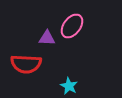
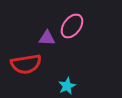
red semicircle: rotated 12 degrees counterclockwise
cyan star: moved 2 px left; rotated 18 degrees clockwise
